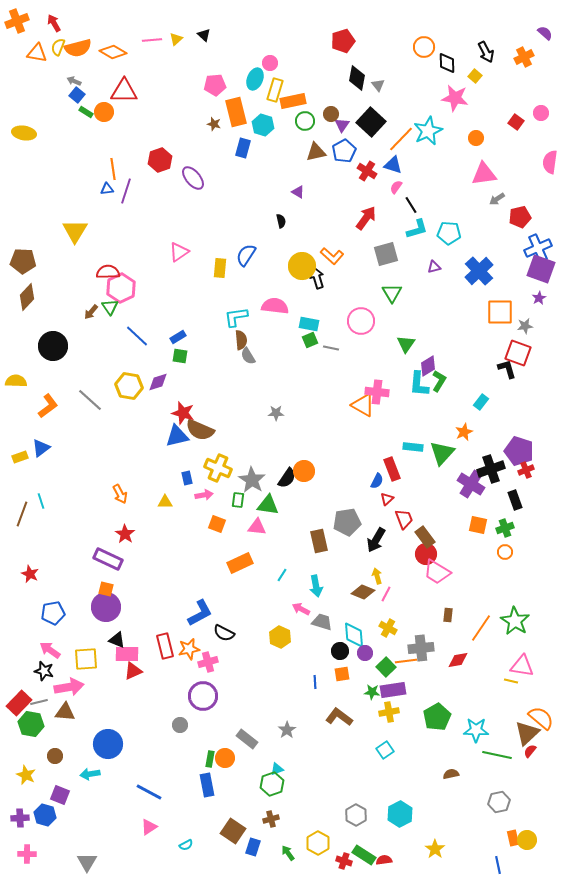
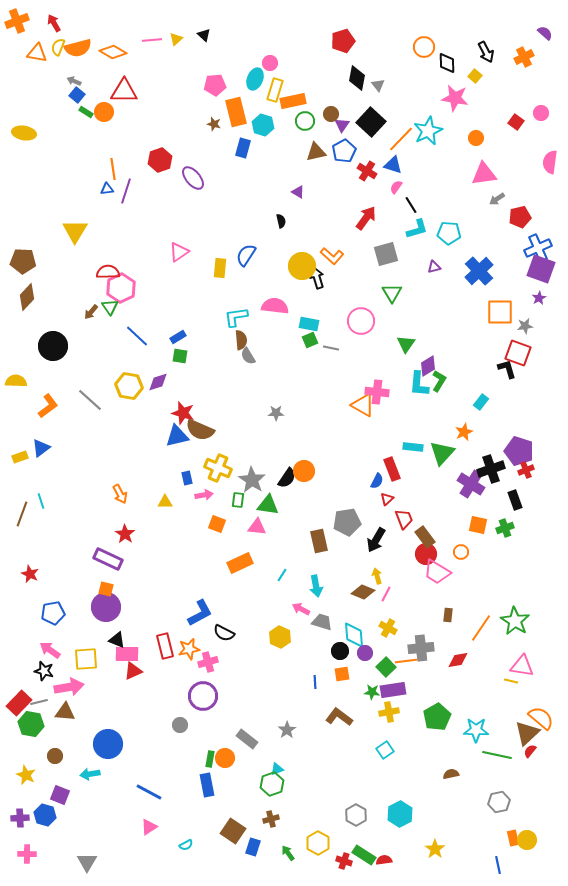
orange circle at (505, 552): moved 44 px left
